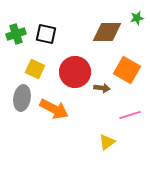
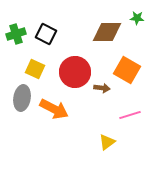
green star: rotated 16 degrees clockwise
black square: rotated 15 degrees clockwise
